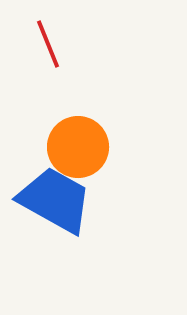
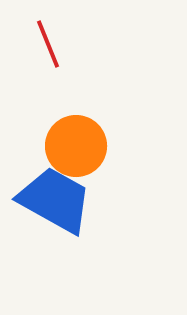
orange circle: moved 2 px left, 1 px up
